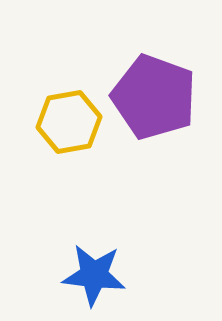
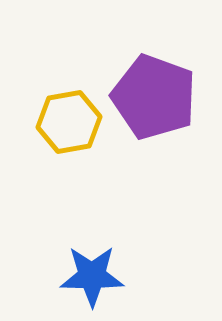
blue star: moved 2 px left, 1 px down; rotated 6 degrees counterclockwise
